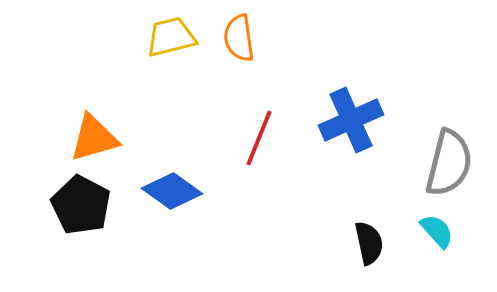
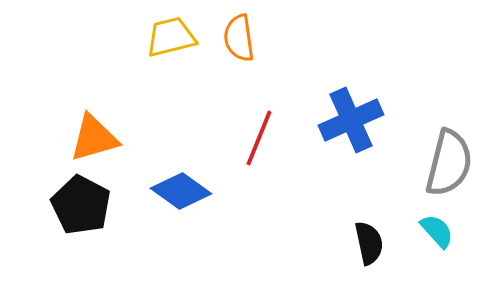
blue diamond: moved 9 px right
